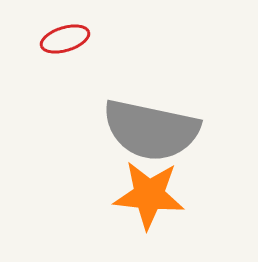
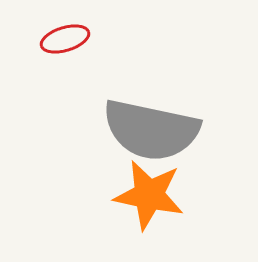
orange star: rotated 6 degrees clockwise
